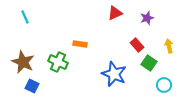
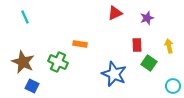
red rectangle: rotated 40 degrees clockwise
cyan circle: moved 9 px right, 1 px down
